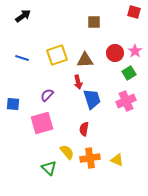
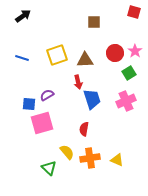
purple semicircle: rotated 16 degrees clockwise
blue square: moved 16 px right
